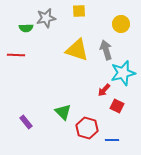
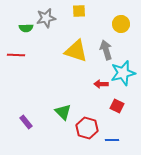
yellow triangle: moved 1 px left, 1 px down
red arrow: moved 3 px left, 6 px up; rotated 48 degrees clockwise
